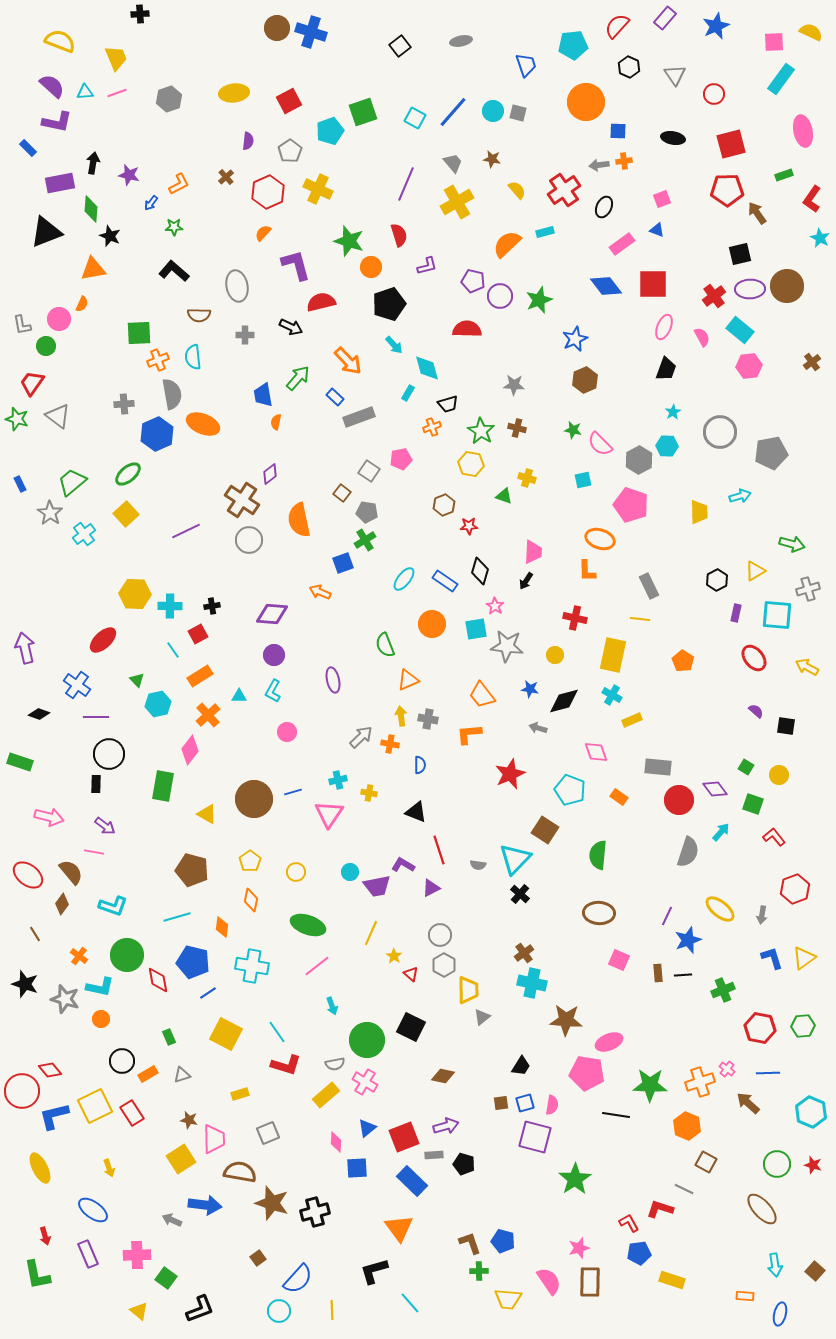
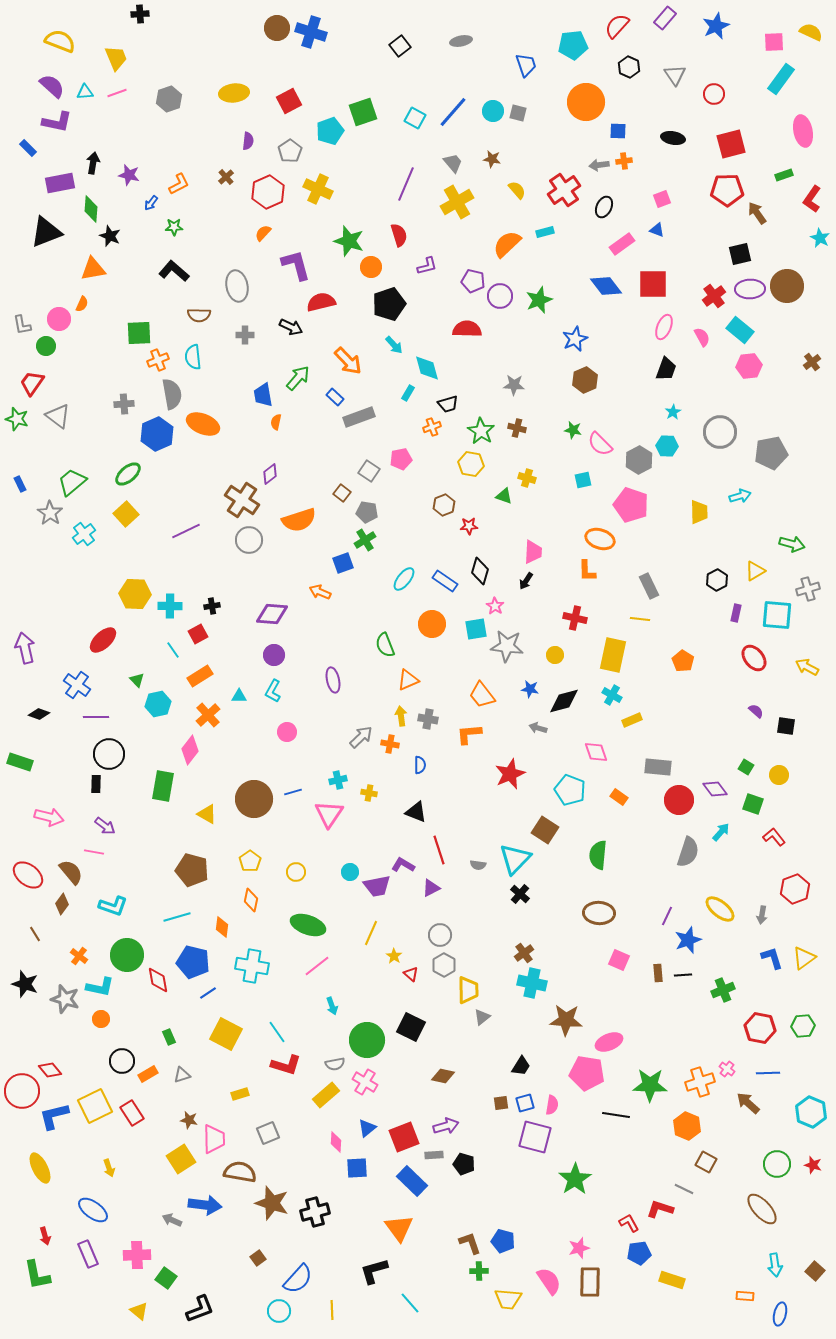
orange semicircle at (299, 520): rotated 96 degrees counterclockwise
